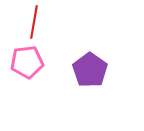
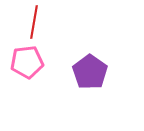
purple pentagon: moved 2 px down
